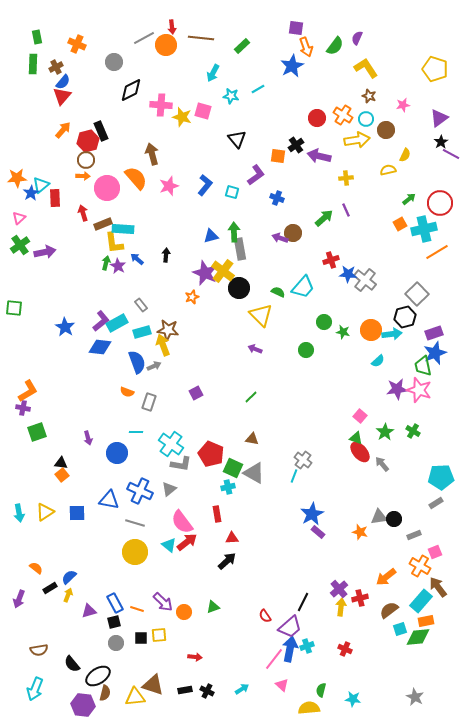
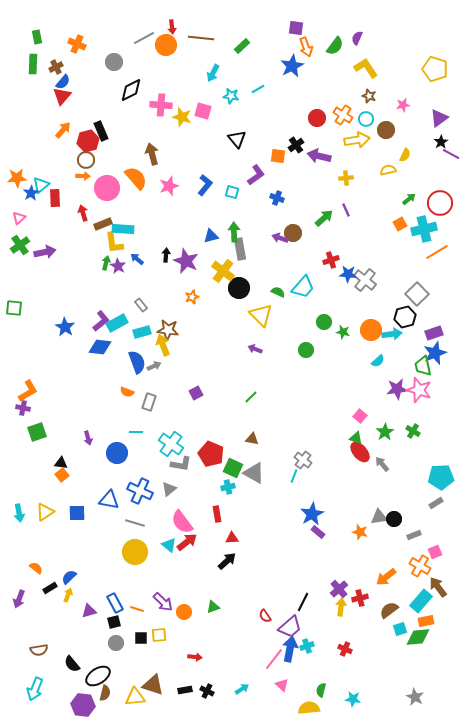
purple star at (205, 273): moved 19 px left, 12 px up
